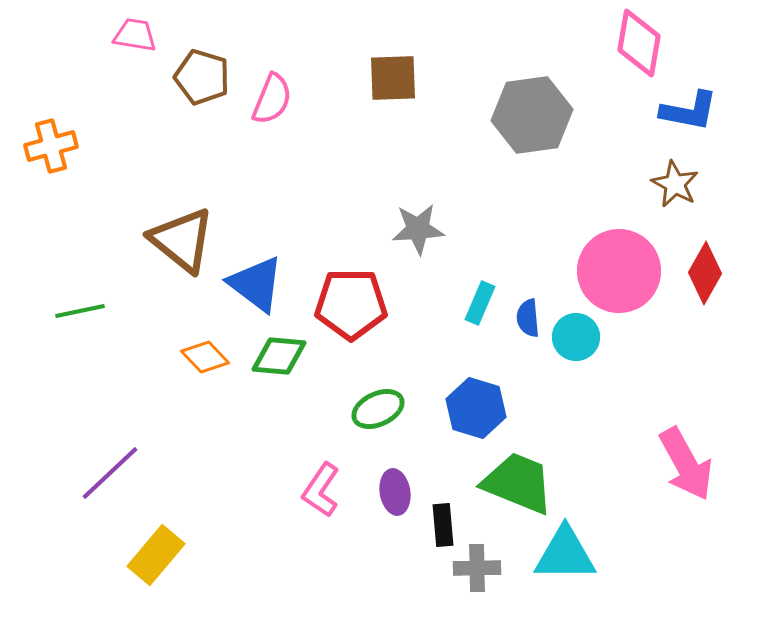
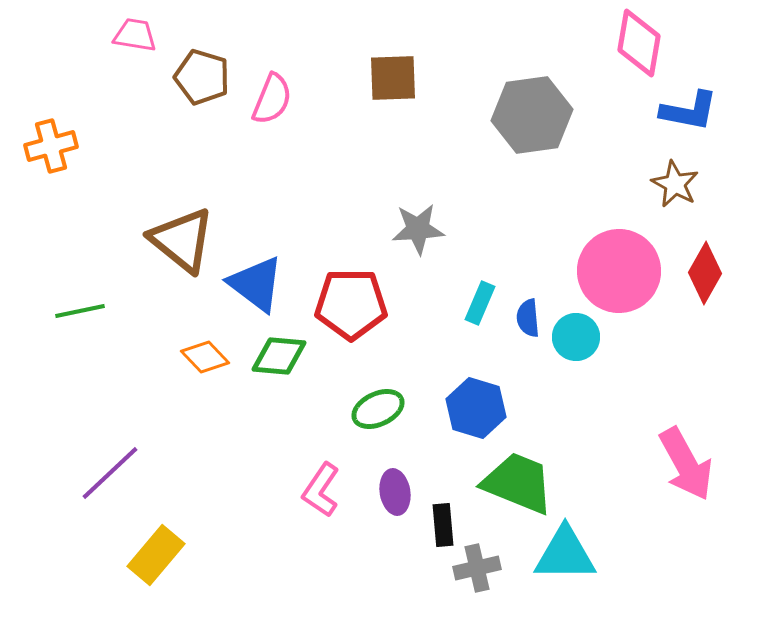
gray cross: rotated 12 degrees counterclockwise
